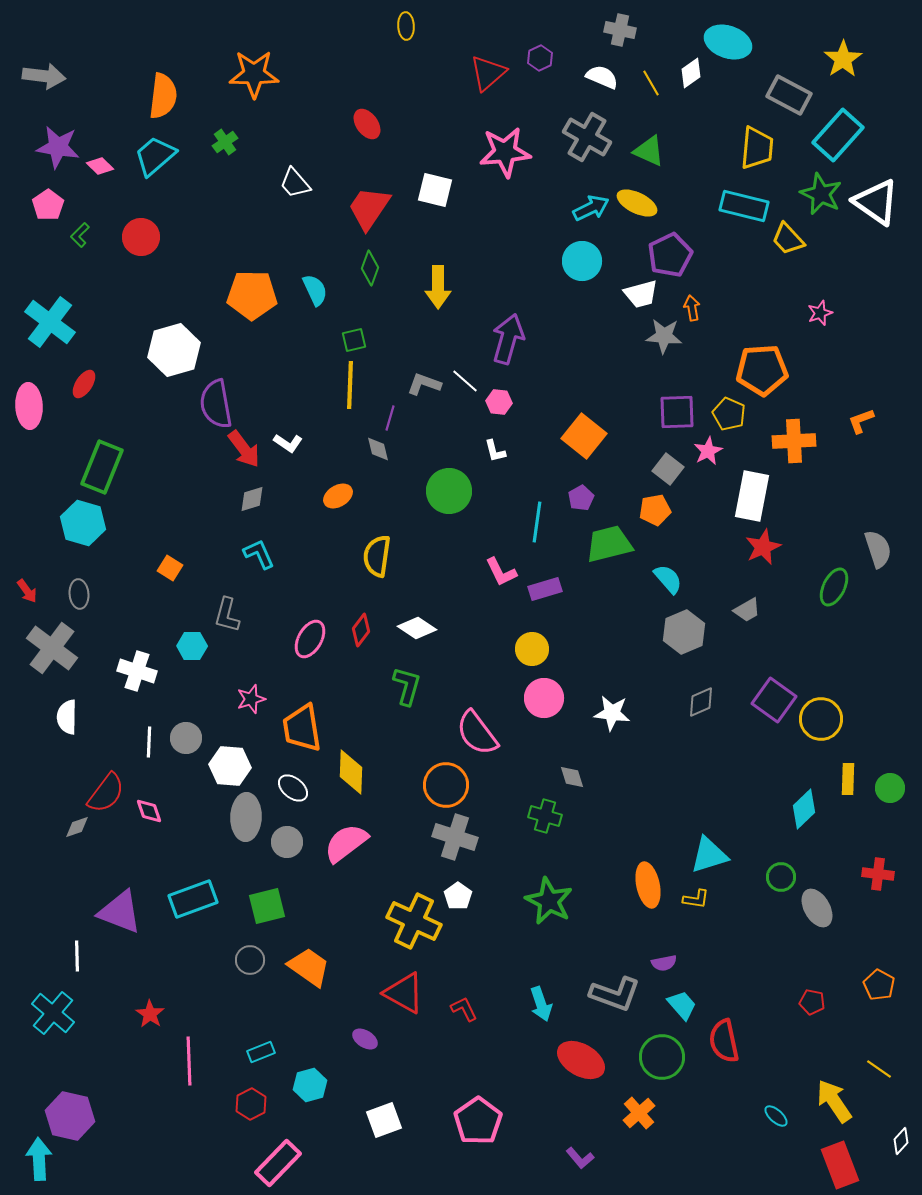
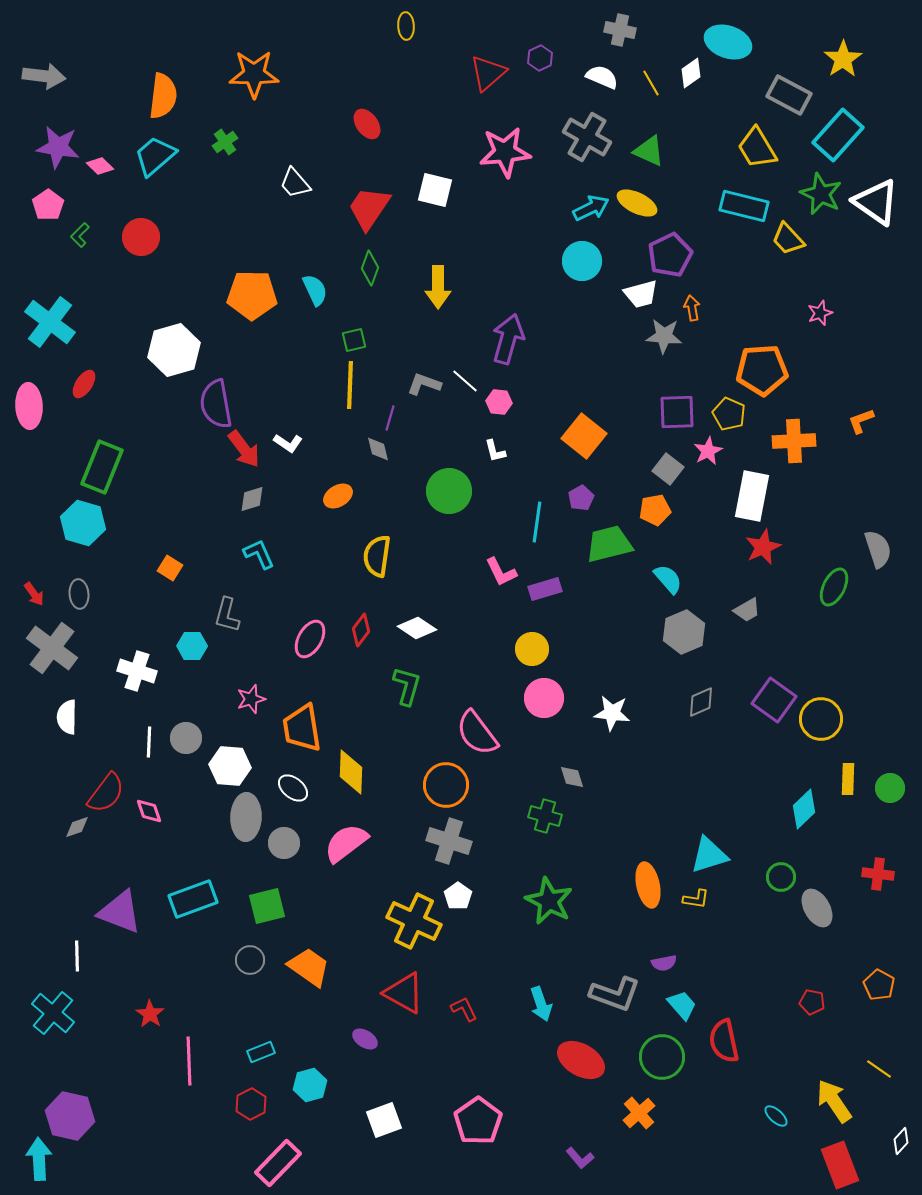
yellow trapezoid at (757, 148): rotated 144 degrees clockwise
red arrow at (27, 591): moved 7 px right, 3 px down
gray cross at (455, 837): moved 6 px left, 4 px down
gray circle at (287, 842): moved 3 px left, 1 px down
